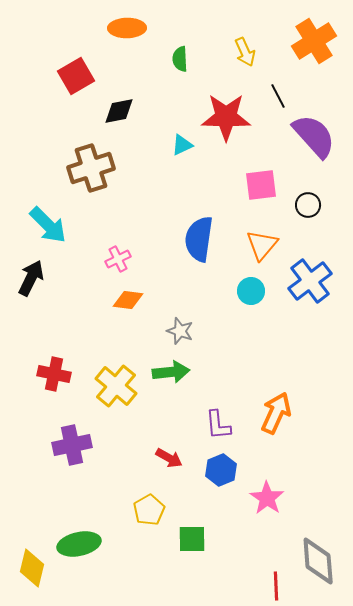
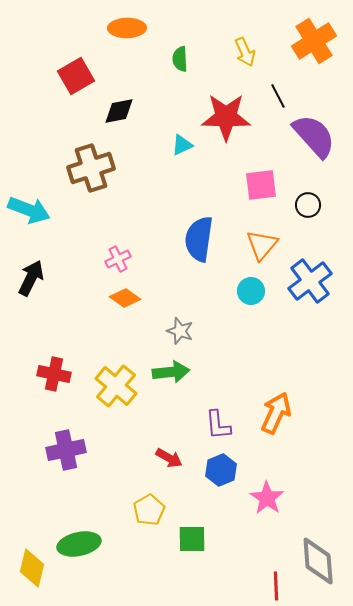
cyan arrow: moved 19 px left, 15 px up; rotated 24 degrees counterclockwise
orange diamond: moved 3 px left, 2 px up; rotated 28 degrees clockwise
purple cross: moved 6 px left, 5 px down
